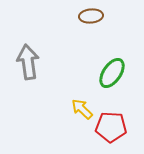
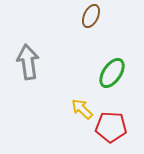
brown ellipse: rotated 60 degrees counterclockwise
